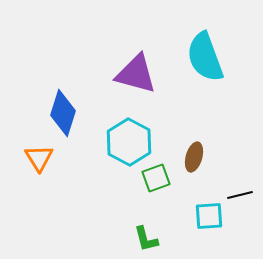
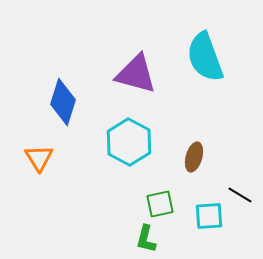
blue diamond: moved 11 px up
green square: moved 4 px right, 26 px down; rotated 8 degrees clockwise
black line: rotated 45 degrees clockwise
green L-shape: rotated 28 degrees clockwise
